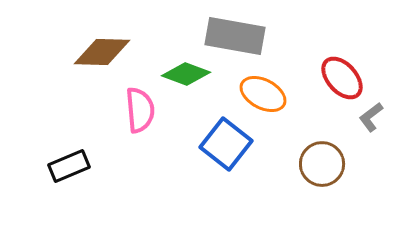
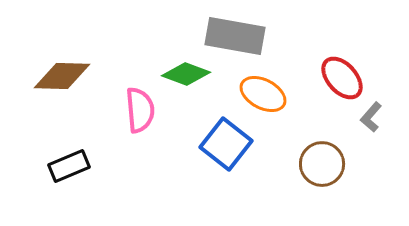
brown diamond: moved 40 px left, 24 px down
gray L-shape: rotated 12 degrees counterclockwise
